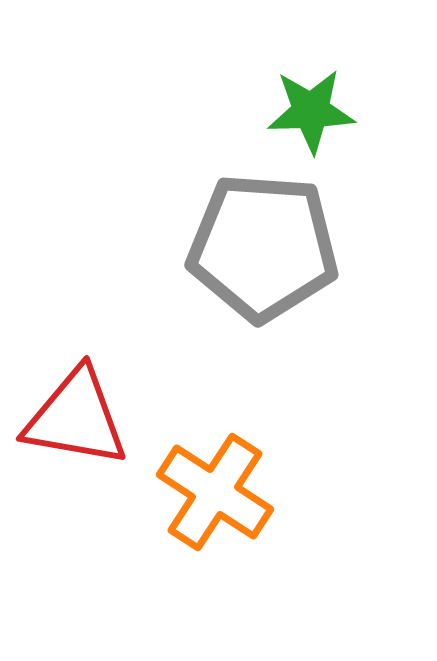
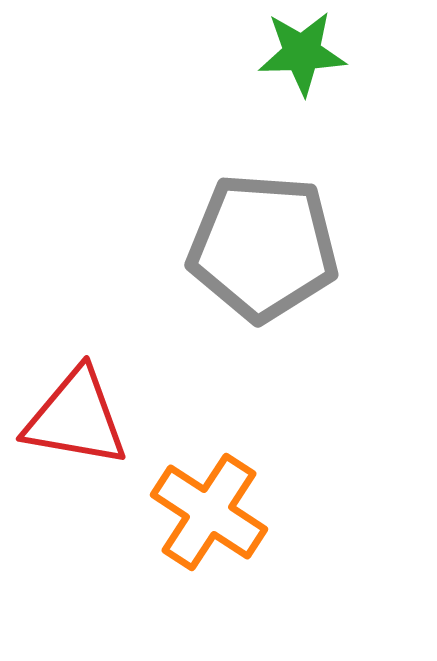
green star: moved 9 px left, 58 px up
orange cross: moved 6 px left, 20 px down
